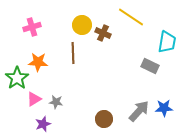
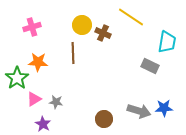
gray arrow: rotated 65 degrees clockwise
purple star: rotated 21 degrees counterclockwise
